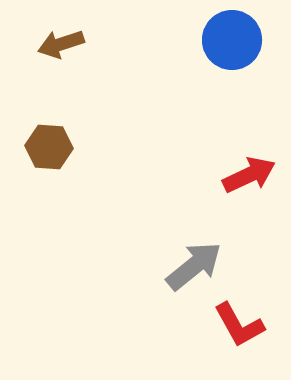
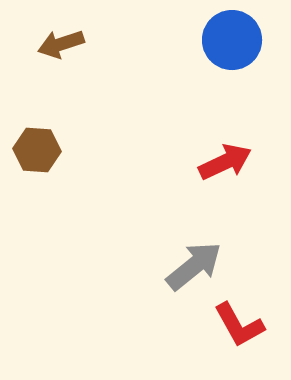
brown hexagon: moved 12 px left, 3 px down
red arrow: moved 24 px left, 13 px up
